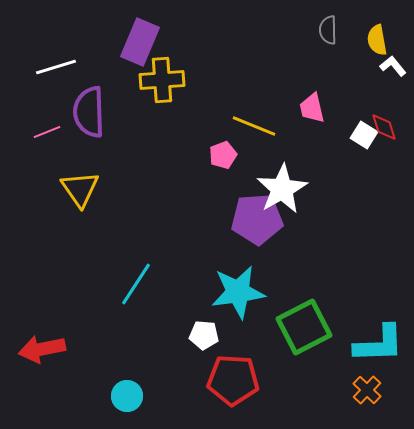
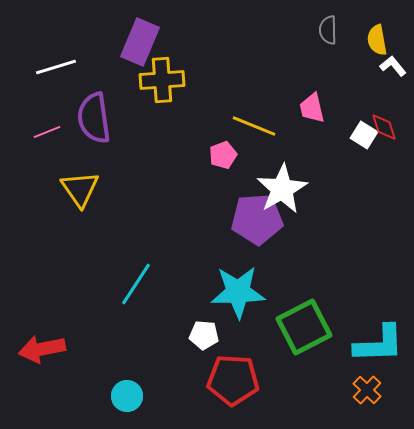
purple semicircle: moved 5 px right, 6 px down; rotated 6 degrees counterclockwise
cyan star: rotated 6 degrees clockwise
